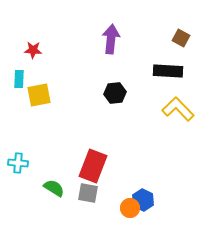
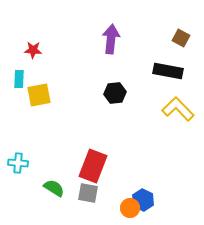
black rectangle: rotated 8 degrees clockwise
